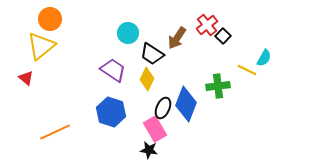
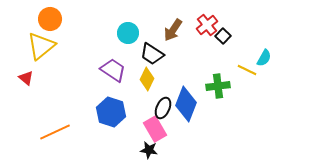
brown arrow: moved 4 px left, 8 px up
